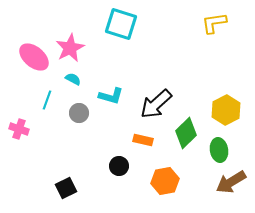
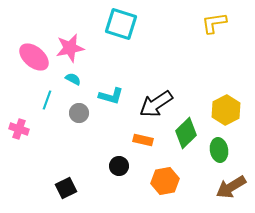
pink star: rotated 16 degrees clockwise
black arrow: rotated 8 degrees clockwise
brown arrow: moved 5 px down
